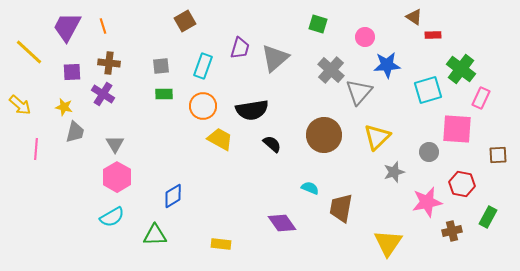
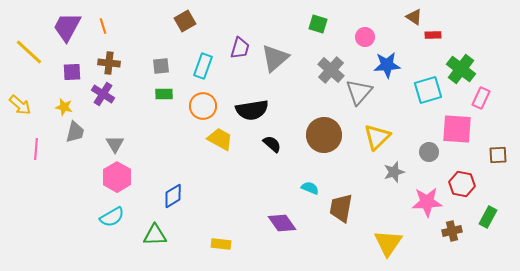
pink star at (427, 202): rotated 8 degrees clockwise
